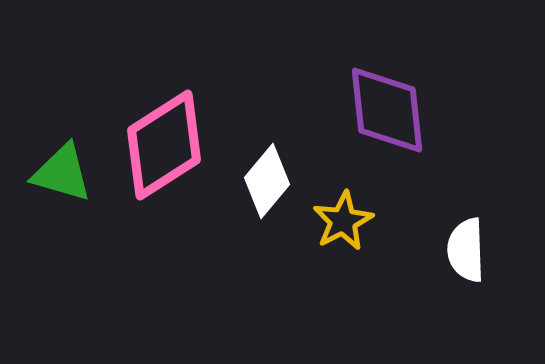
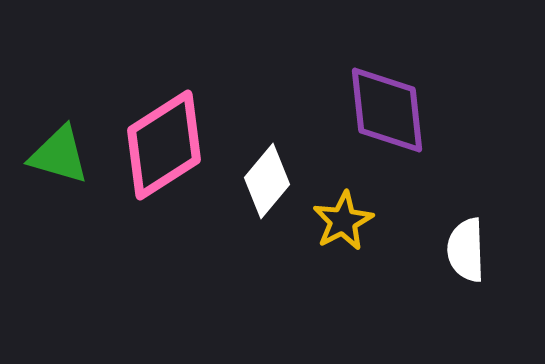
green triangle: moved 3 px left, 18 px up
